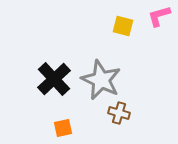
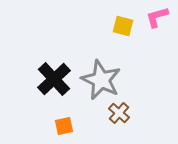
pink L-shape: moved 2 px left, 1 px down
brown cross: rotated 25 degrees clockwise
orange square: moved 1 px right, 2 px up
